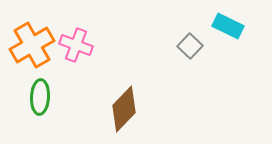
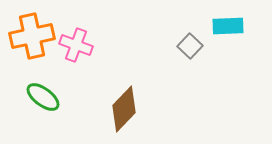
cyan rectangle: rotated 28 degrees counterclockwise
orange cross: moved 9 px up; rotated 18 degrees clockwise
green ellipse: moved 3 px right; rotated 56 degrees counterclockwise
